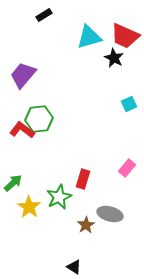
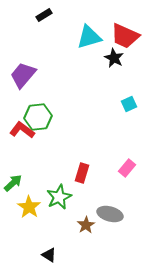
green hexagon: moved 1 px left, 2 px up
red rectangle: moved 1 px left, 6 px up
black triangle: moved 25 px left, 12 px up
